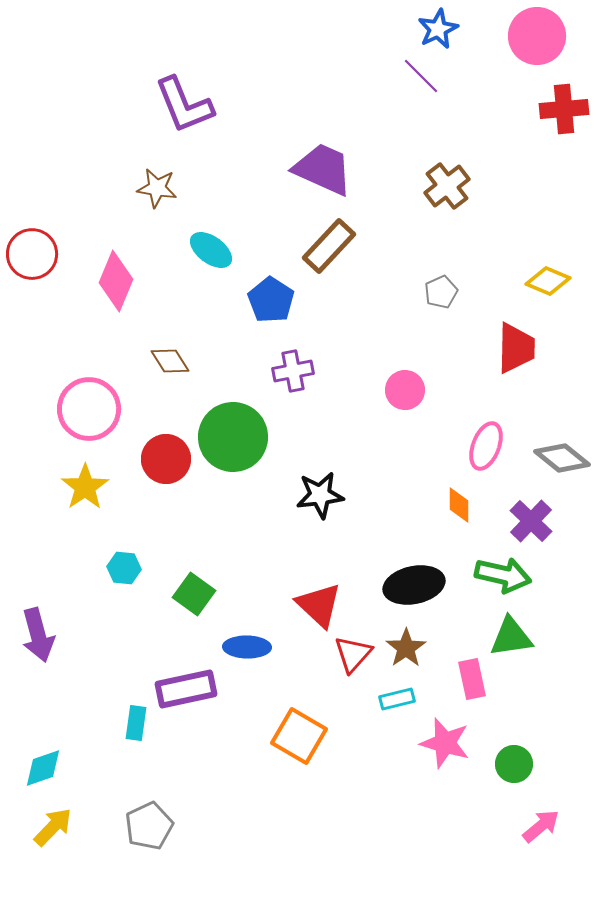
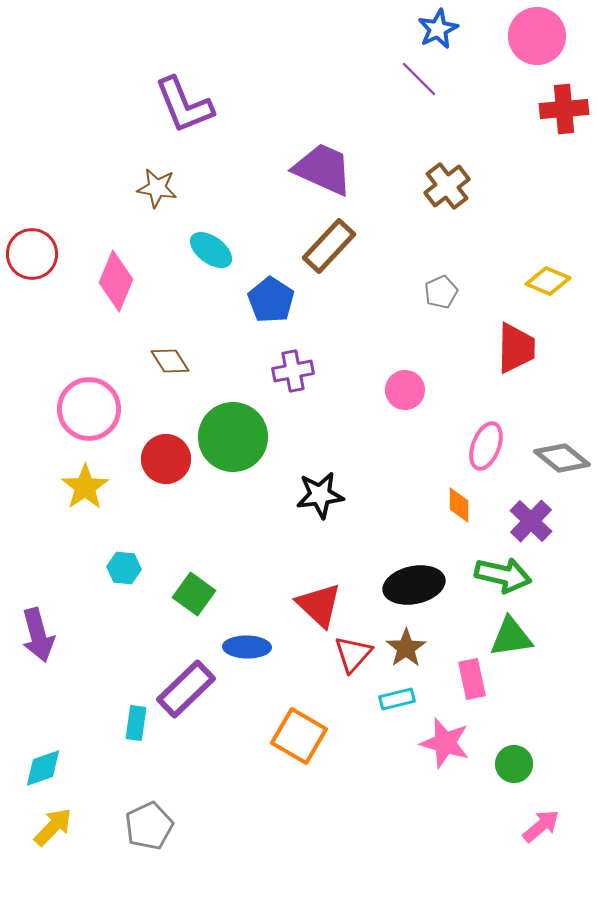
purple line at (421, 76): moved 2 px left, 3 px down
purple rectangle at (186, 689): rotated 32 degrees counterclockwise
